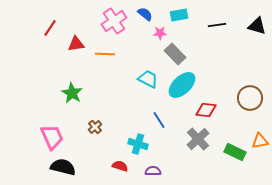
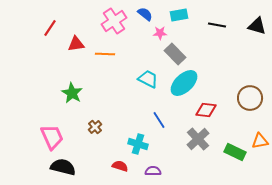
black line: rotated 18 degrees clockwise
cyan ellipse: moved 2 px right, 2 px up
